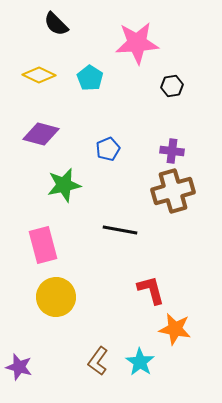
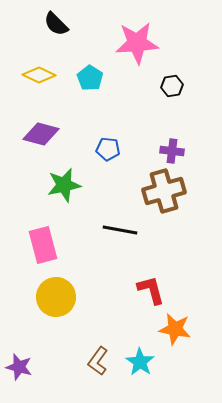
blue pentagon: rotated 30 degrees clockwise
brown cross: moved 9 px left
